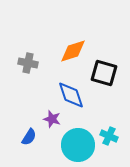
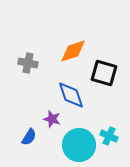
cyan circle: moved 1 px right
